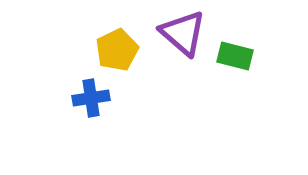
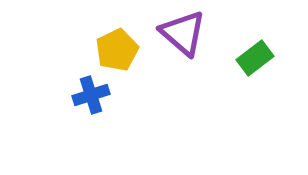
green rectangle: moved 20 px right, 2 px down; rotated 51 degrees counterclockwise
blue cross: moved 3 px up; rotated 9 degrees counterclockwise
